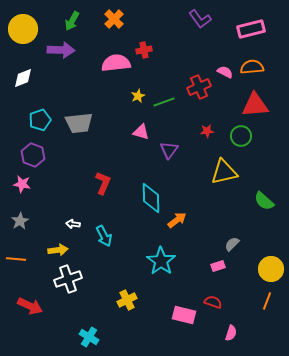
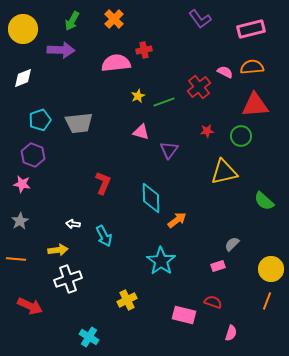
red cross at (199, 87): rotated 15 degrees counterclockwise
